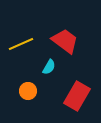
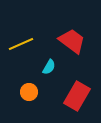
red trapezoid: moved 7 px right
orange circle: moved 1 px right, 1 px down
